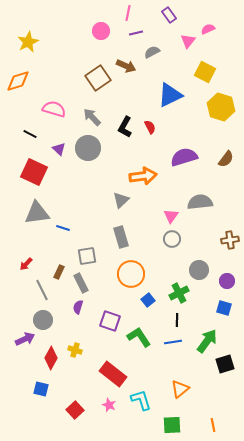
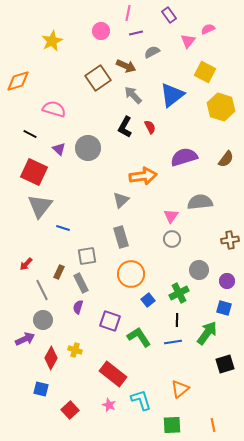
yellow star at (28, 42): moved 24 px right, 1 px up
blue triangle at (170, 95): moved 2 px right; rotated 12 degrees counterclockwise
gray arrow at (92, 117): moved 41 px right, 22 px up
gray triangle at (37, 213): moved 3 px right, 7 px up; rotated 44 degrees counterclockwise
green arrow at (207, 341): moved 8 px up
red square at (75, 410): moved 5 px left
